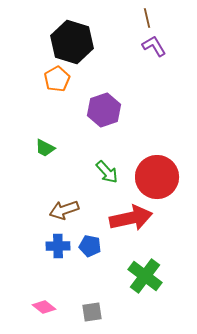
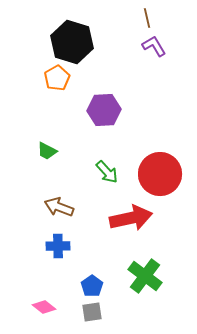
orange pentagon: moved 1 px up
purple hexagon: rotated 16 degrees clockwise
green trapezoid: moved 2 px right, 3 px down
red circle: moved 3 px right, 3 px up
brown arrow: moved 5 px left, 3 px up; rotated 40 degrees clockwise
blue pentagon: moved 2 px right, 40 px down; rotated 25 degrees clockwise
